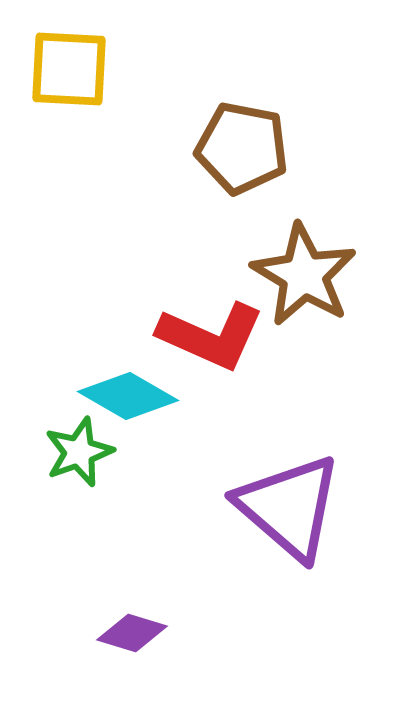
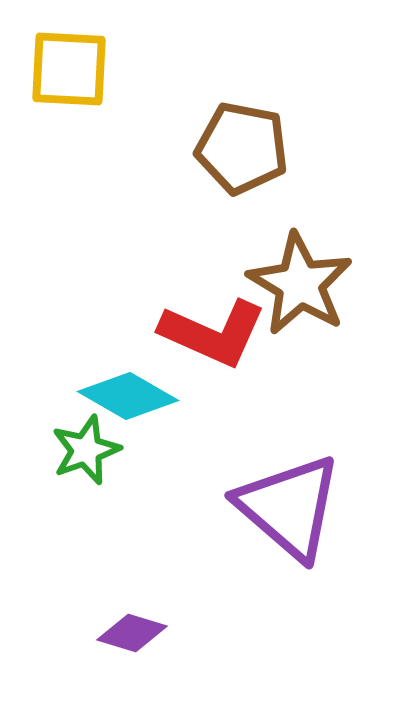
brown star: moved 4 px left, 9 px down
red L-shape: moved 2 px right, 3 px up
green star: moved 7 px right, 2 px up
